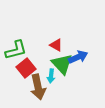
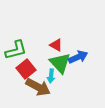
green triangle: moved 2 px left, 1 px up
red square: moved 1 px down
brown arrow: rotated 50 degrees counterclockwise
